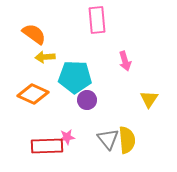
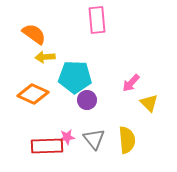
pink arrow: moved 6 px right, 22 px down; rotated 60 degrees clockwise
yellow triangle: moved 4 px down; rotated 18 degrees counterclockwise
gray triangle: moved 14 px left
